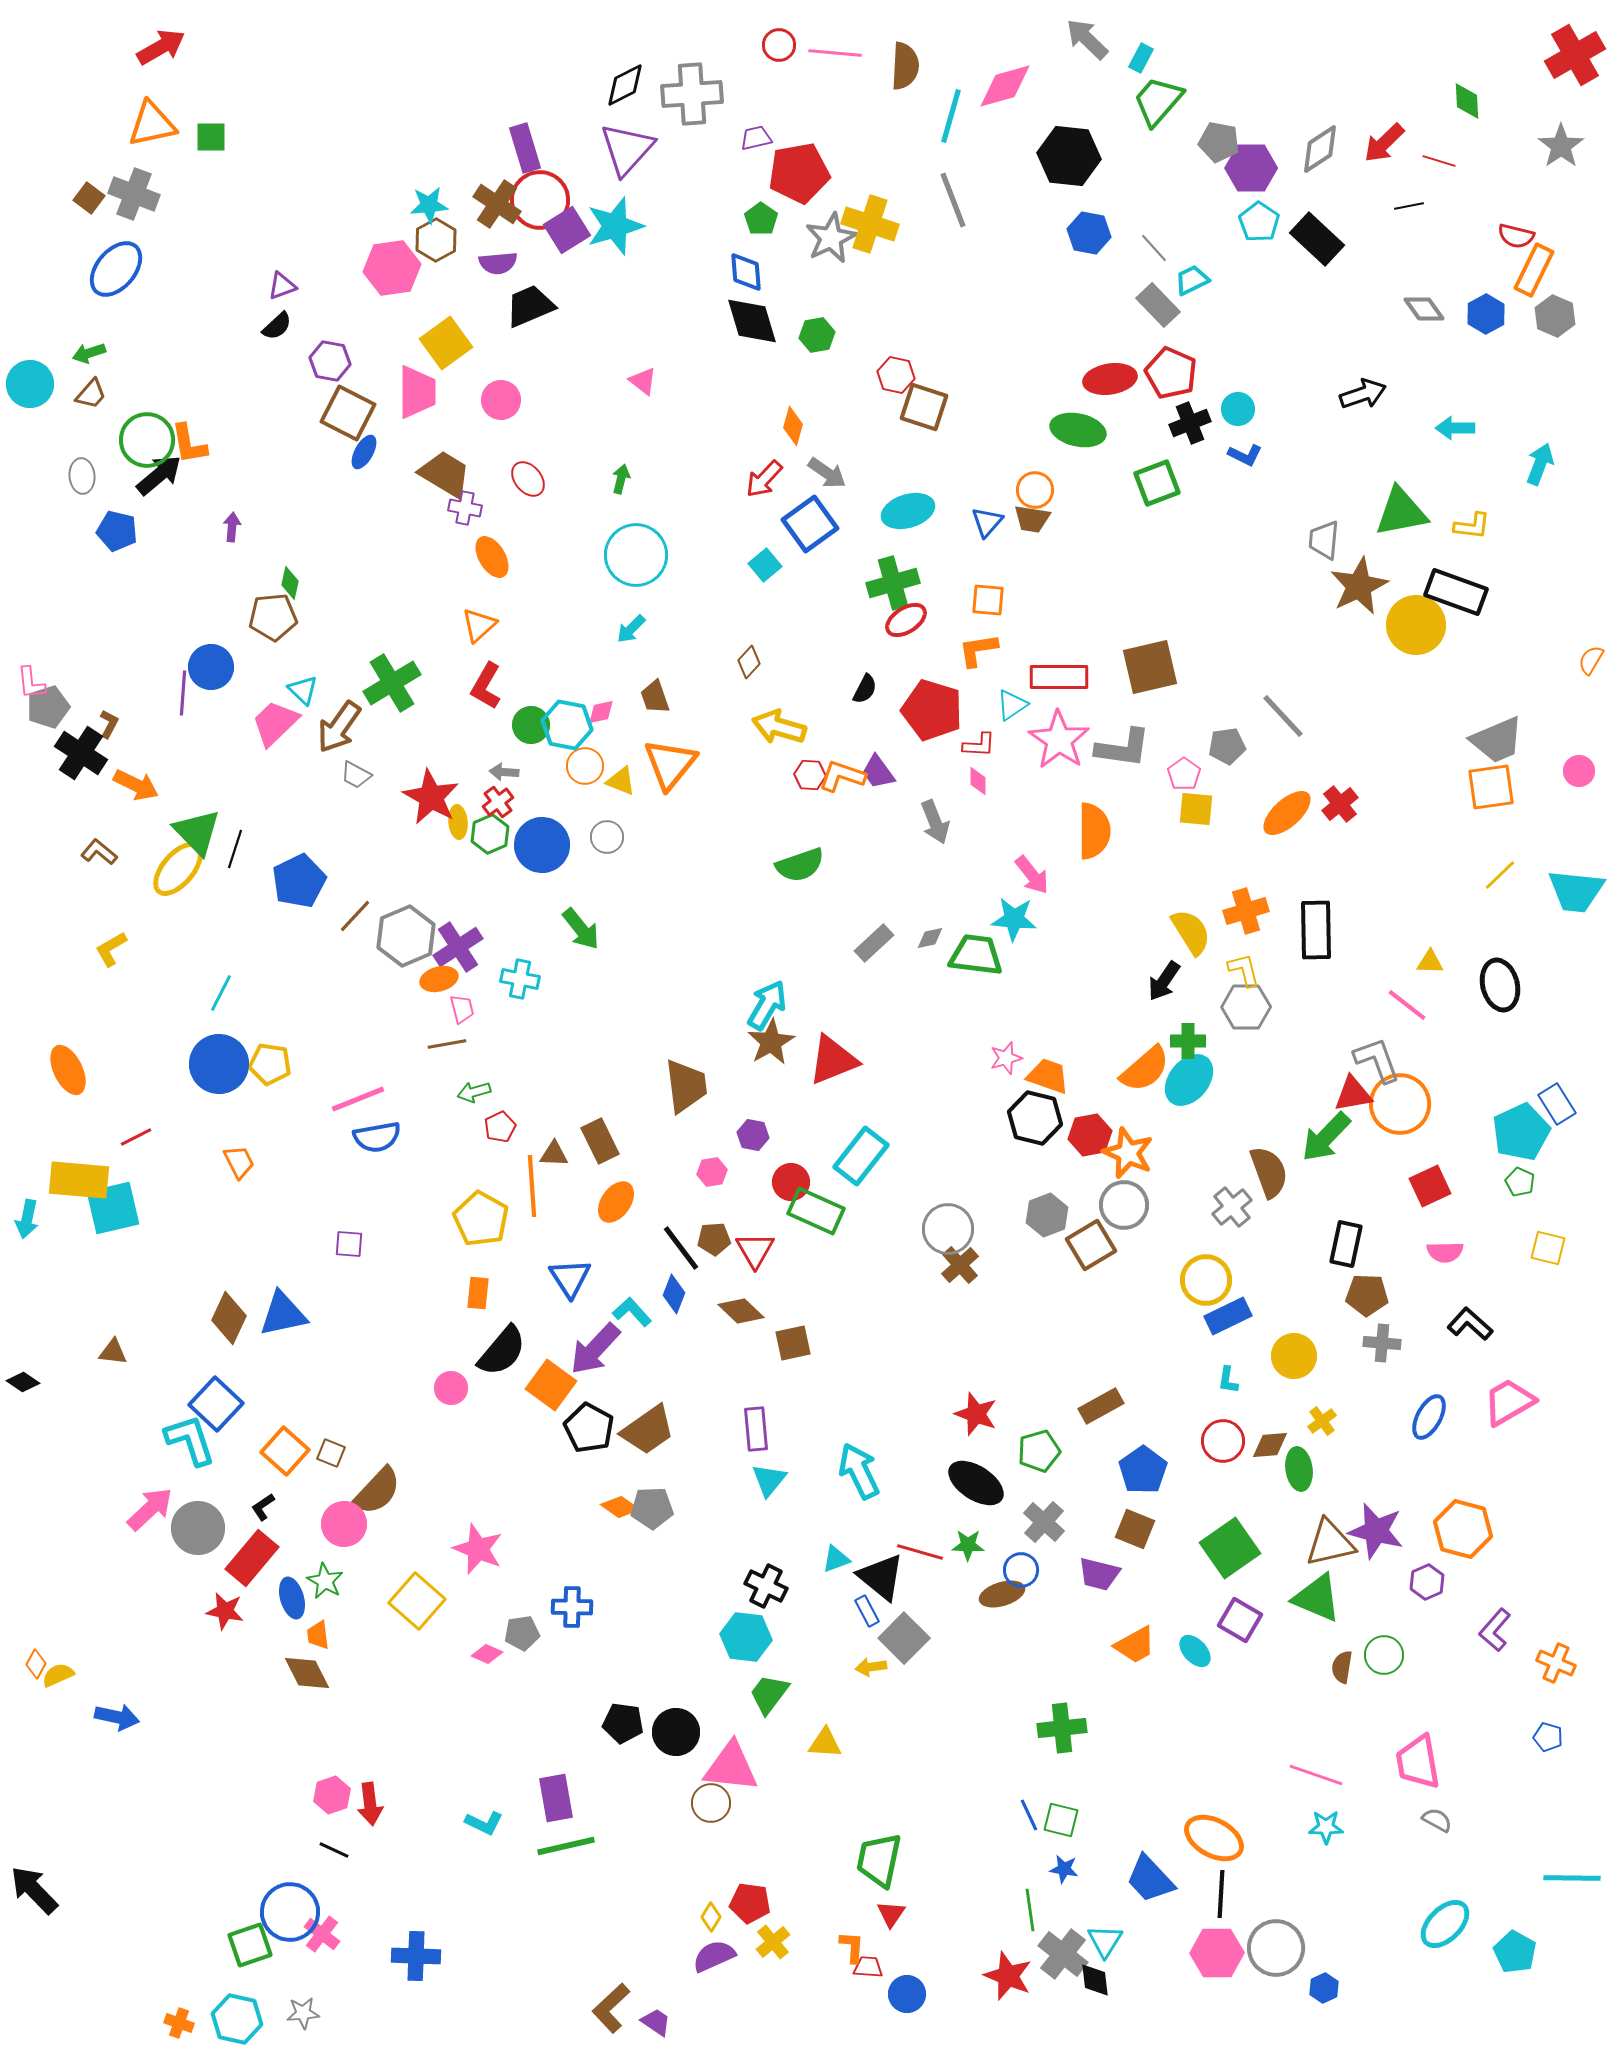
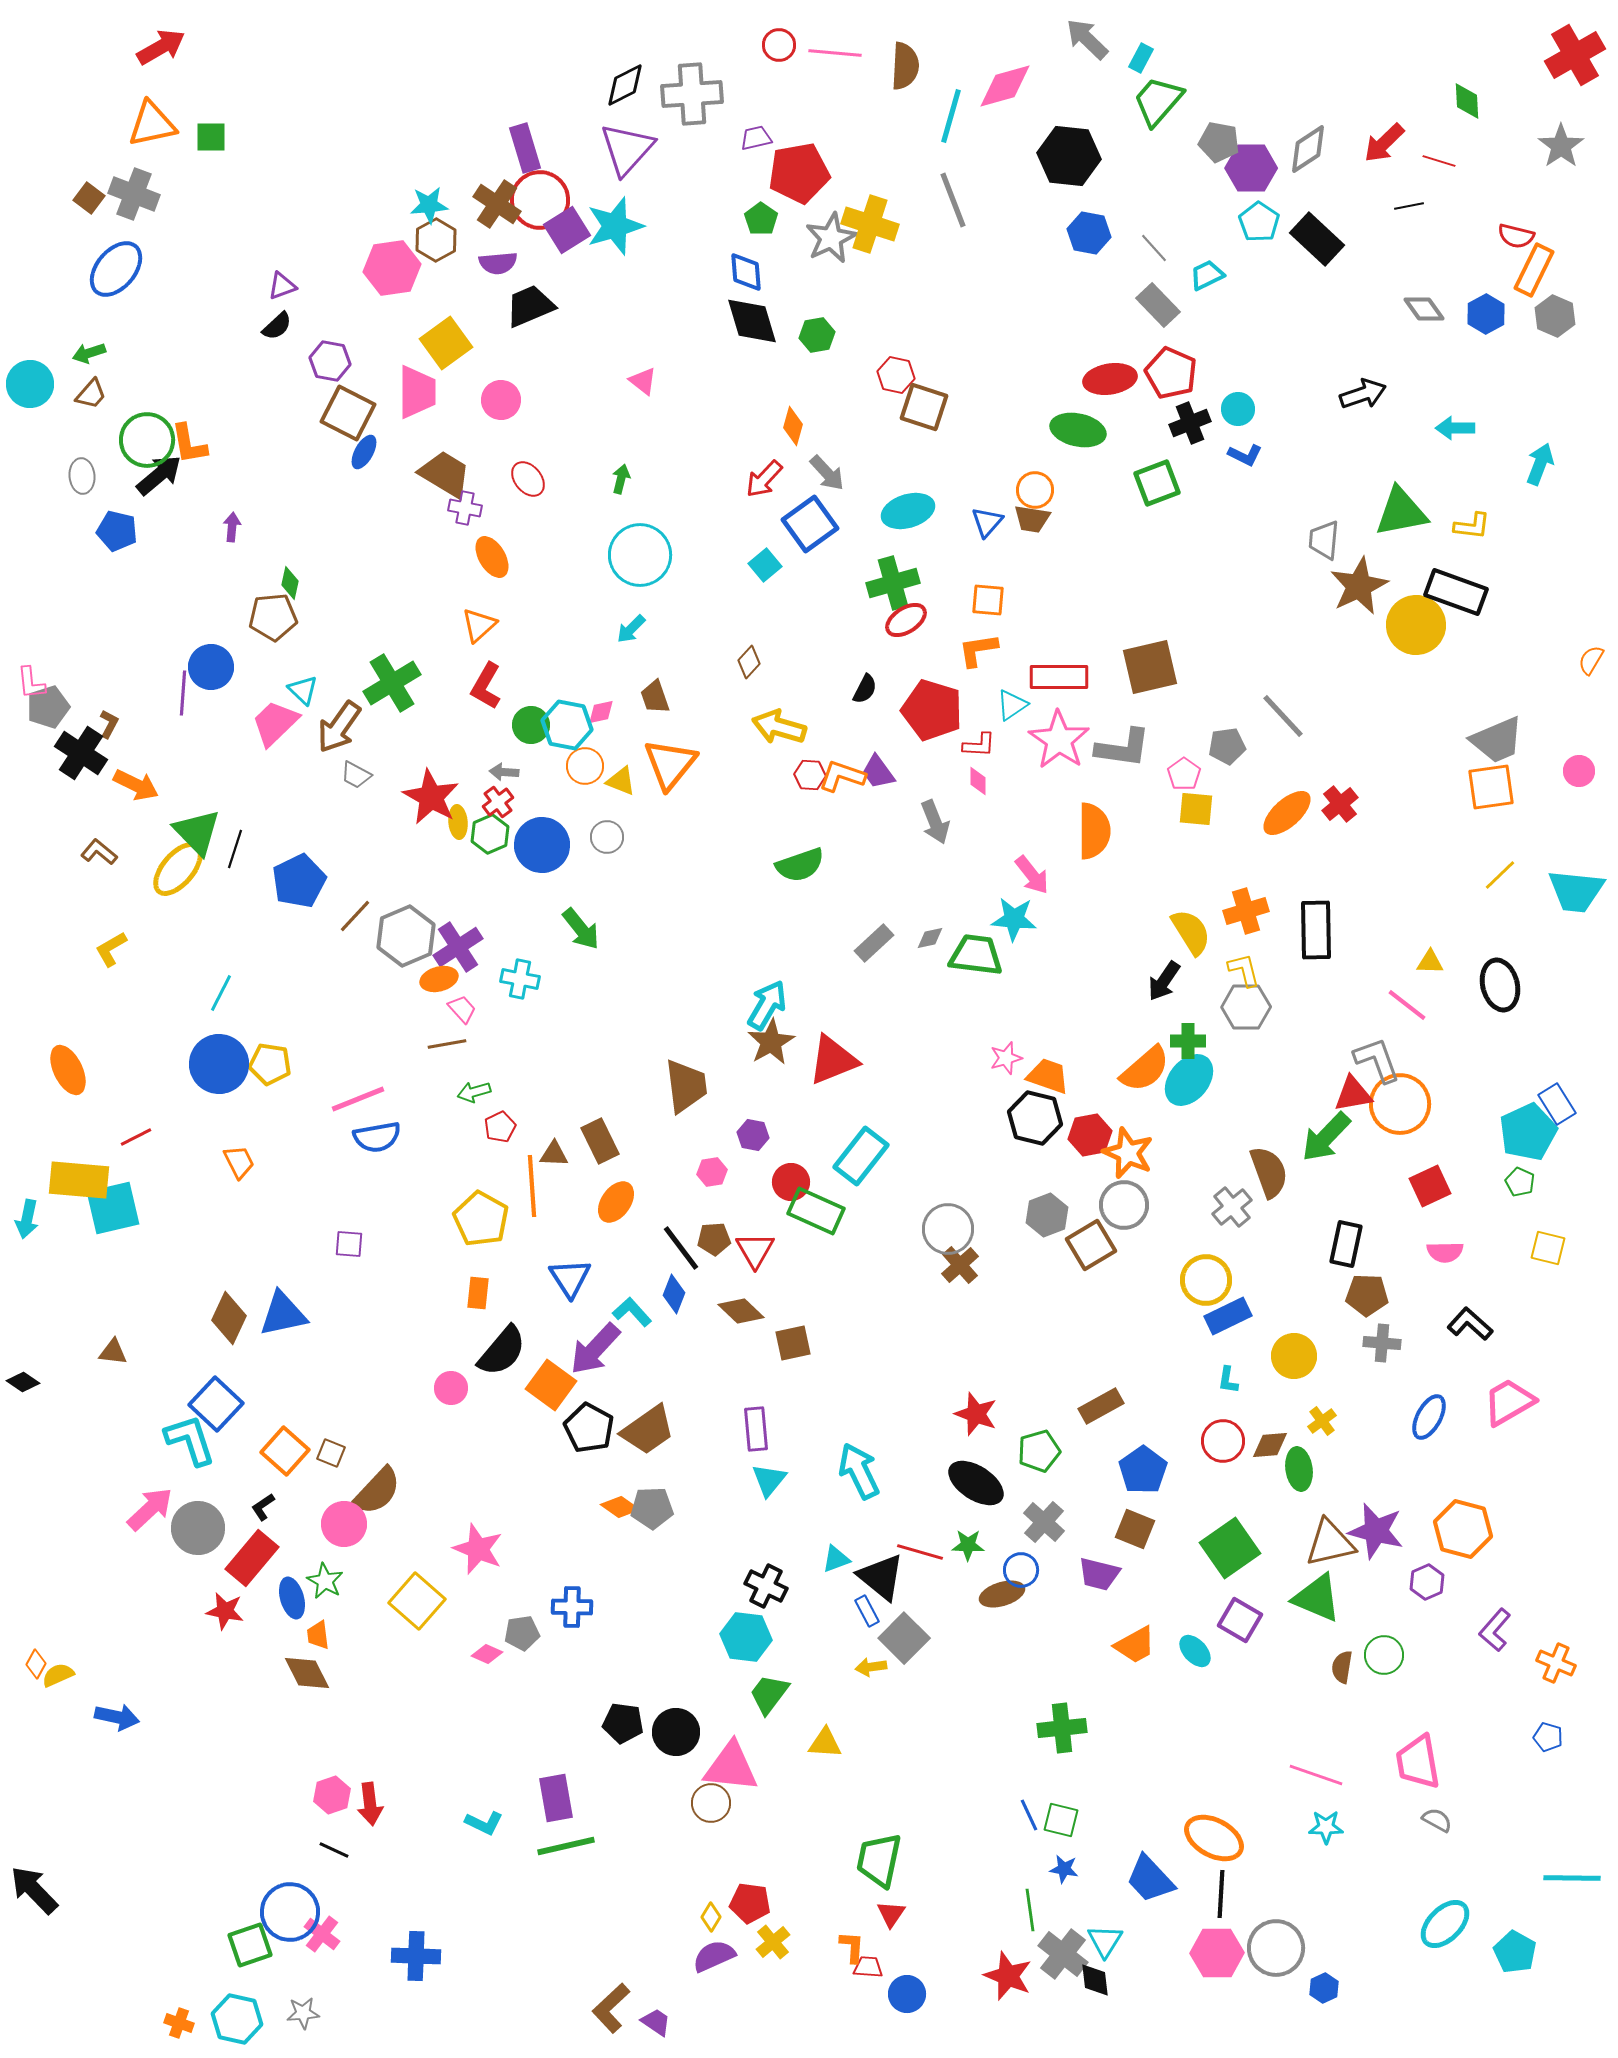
gray diamond at (1320, 149): moved 12 px left
cyan trapezoid at (1192, 280): moved 15 px right, 5 px up
gray arrow at (827, 473): rotated 12 degrees clockwise
cyan circle at (636, 555): moved 4 px right
pink trapezoid at (462, 1009): rotated 28 degrees counterclockwise
cyan pentagon at (1521, 1132): moved 7 px right
